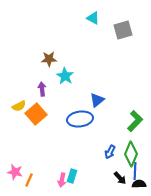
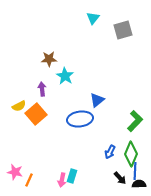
cyan triangle: rotated 40 degrees clockwise
